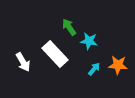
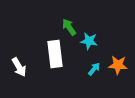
white rectangle: rotated 36 degrees clockwise
white arrow: moved 4 px left, 5 px down
